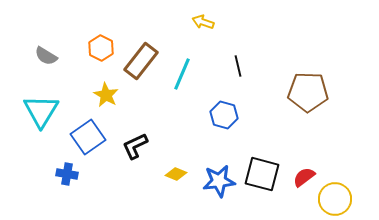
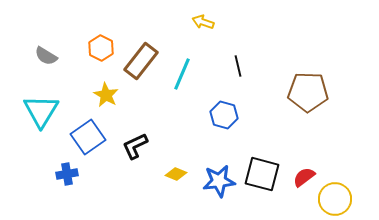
blue cross: rotated 20 degrees counterclockwise
